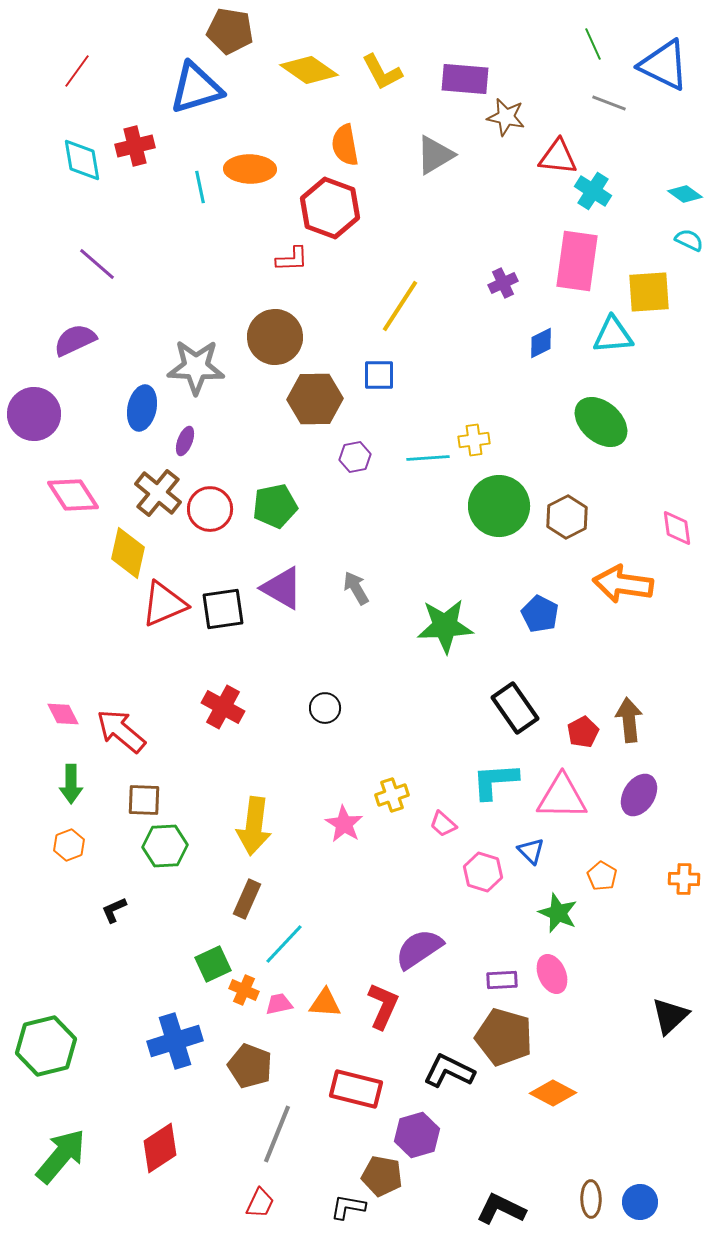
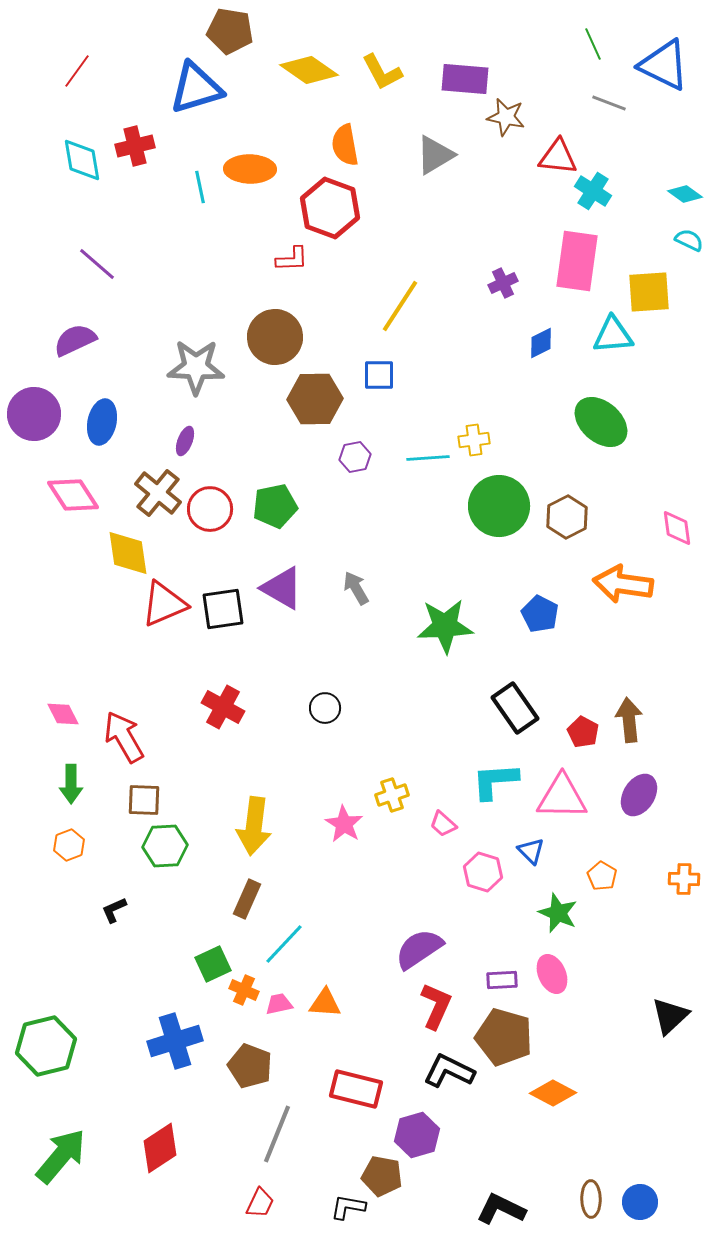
blue ellipse at (142, 408): moved 40 px left, 14 px down
yellow diamond at (128, 553): rotated 21 degrees counterclockwise
red arrow at (121, 731): moved 3 px right, 6 px down; rotated 20 degrees clockwise
red pentagon at (583, 732): rotated 16 degrees counterclockwise
red L-shape at (383, 1006): moved 53 px right
